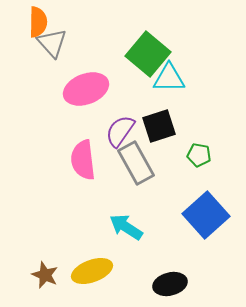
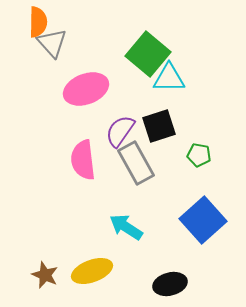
blue square: moved 3 px left, 5 px down
